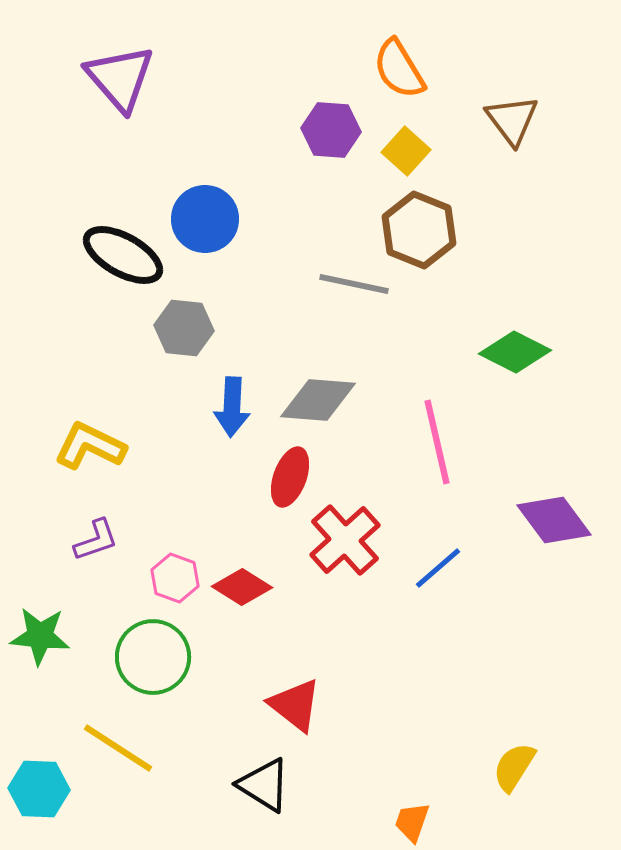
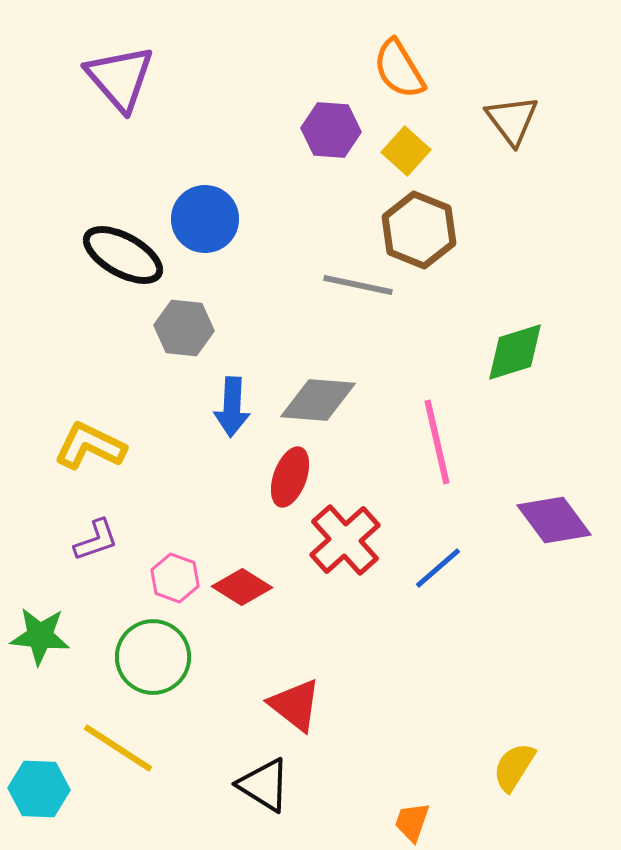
gray line: moved 4 px right, 1 px down
green diamond: rotated 44 degrees counterclockwise
